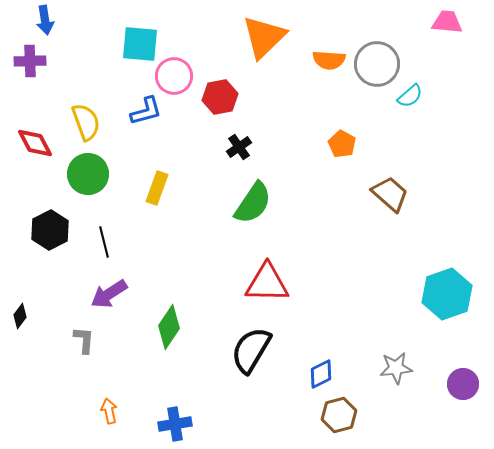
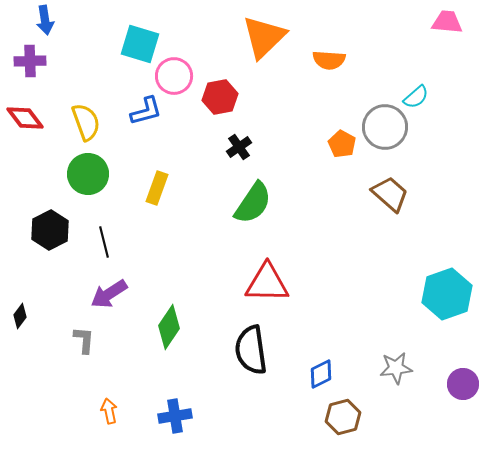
cyan square: rotated 12 degrees clockwise
gray circle: moved 8 px right, 63 px down
cyan semicircle: moved 6 px right, 1 px down
red diamond: moved 10 px left, 25 px up; rotated 9 degrees counterclockwise
black semicircle: rotated 39 degrees counterclockwise
brown hexagon: moved 4 px right, 2 px down
blue cross: moved 8 px up
